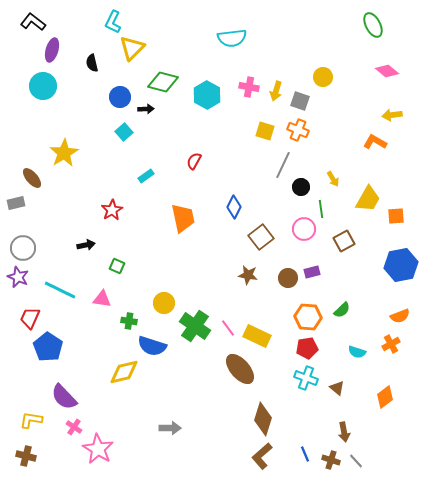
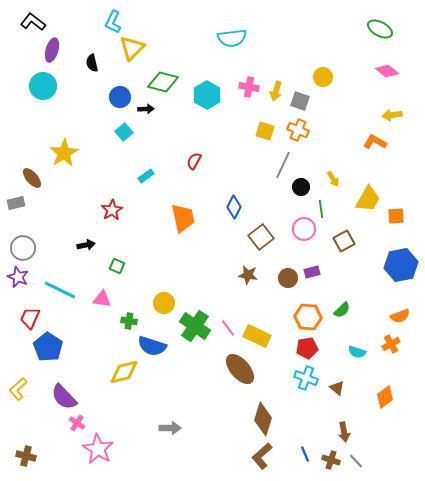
green ellipse at (373, 25): moved 7 px right, 4 px down; rotated 35 degrees counterclockwise
yellow L-shape at (31, 420): moved 13 px left, 31 px up; rotated 50 degrees counterclockwise
pink cross at (74, 427): moved 3 px right, 4 px up
